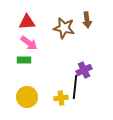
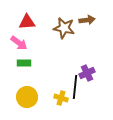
brown arrow: rotated 91 degrees counterclockwise
pink arrow: moved 10 px left
green rectangle: moved 3 px down
purple cross: moved 3 px right, 3 px down
yellow cross: rotated 24 degrees clockwise
